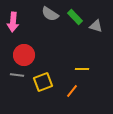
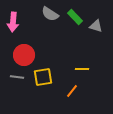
gray line: moved 2 px down
yellow square: moved 5 px up; rotated 12 degrees clockwise
